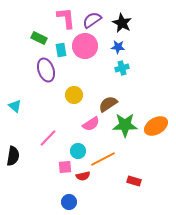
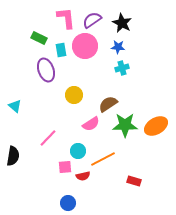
blue circle: moved 1 px left, 1 px down
